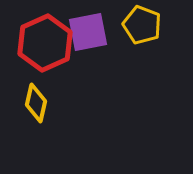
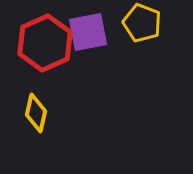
yellow pentagon: moved 2 px up
yellow diamond: moved 10 px down
